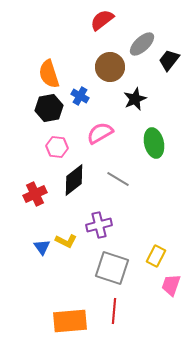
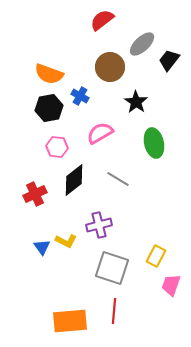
orange semicircle: rotated 52 degrees counterclockwise
black star: moved 1 px right, 3 px down; rotated 15 degrees counterclockwise
